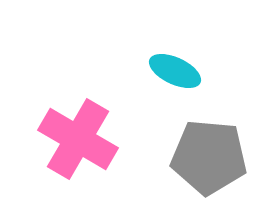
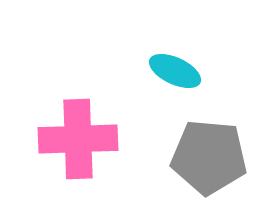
pink cross: rotated 32 degrees counterclockwise
